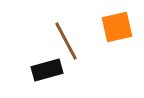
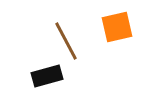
black rectangle: moved 6 px down
